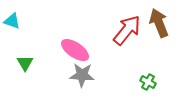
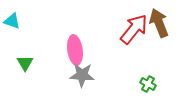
red arrow: moved 7 px right, 1 px up
pink ellipse: rotated 48 degrees clockwise
green cross: moved 2 px down
